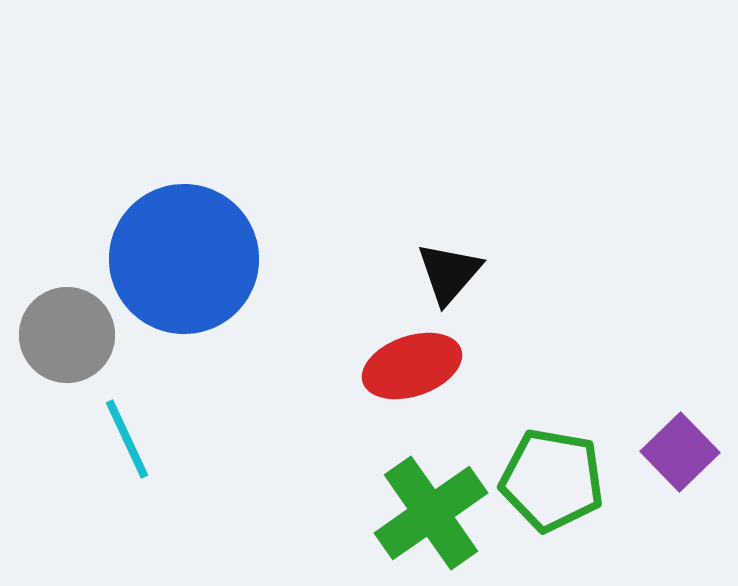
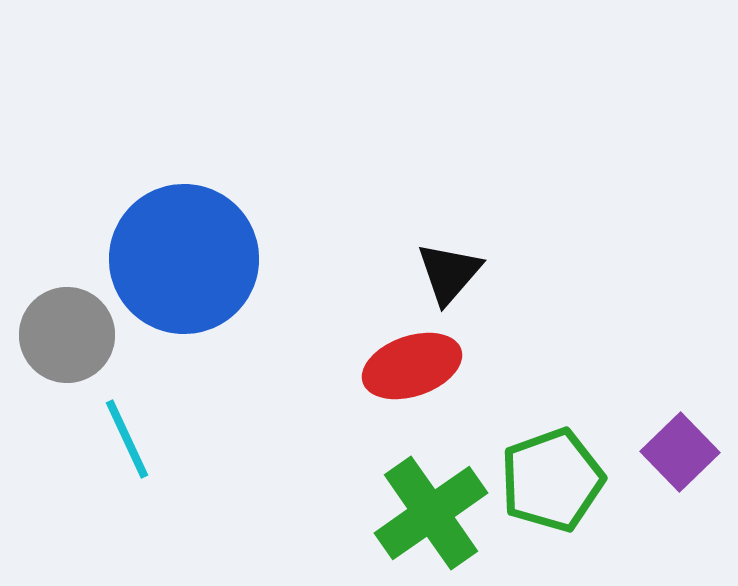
green pentagon: rotated 30 degrees counterclockwise
